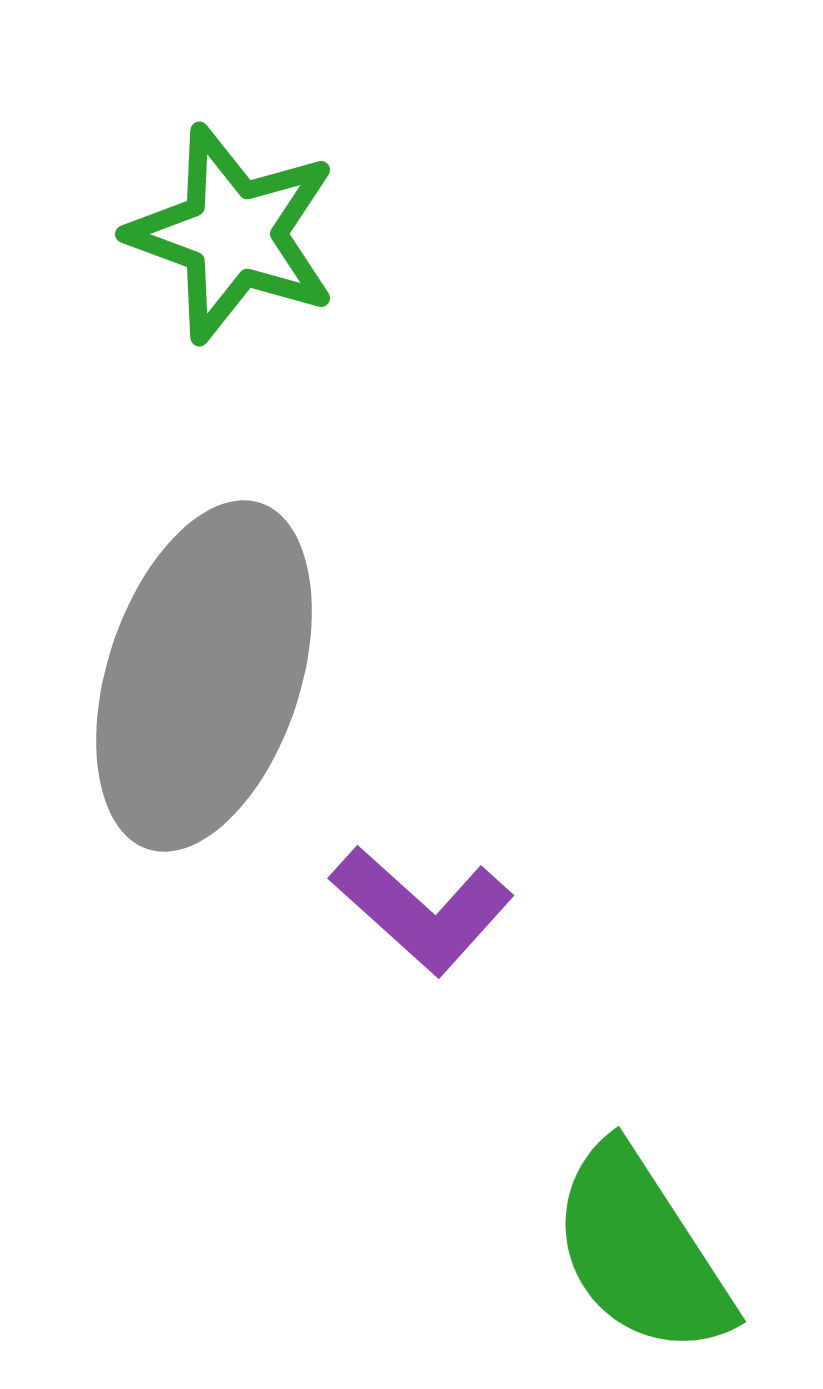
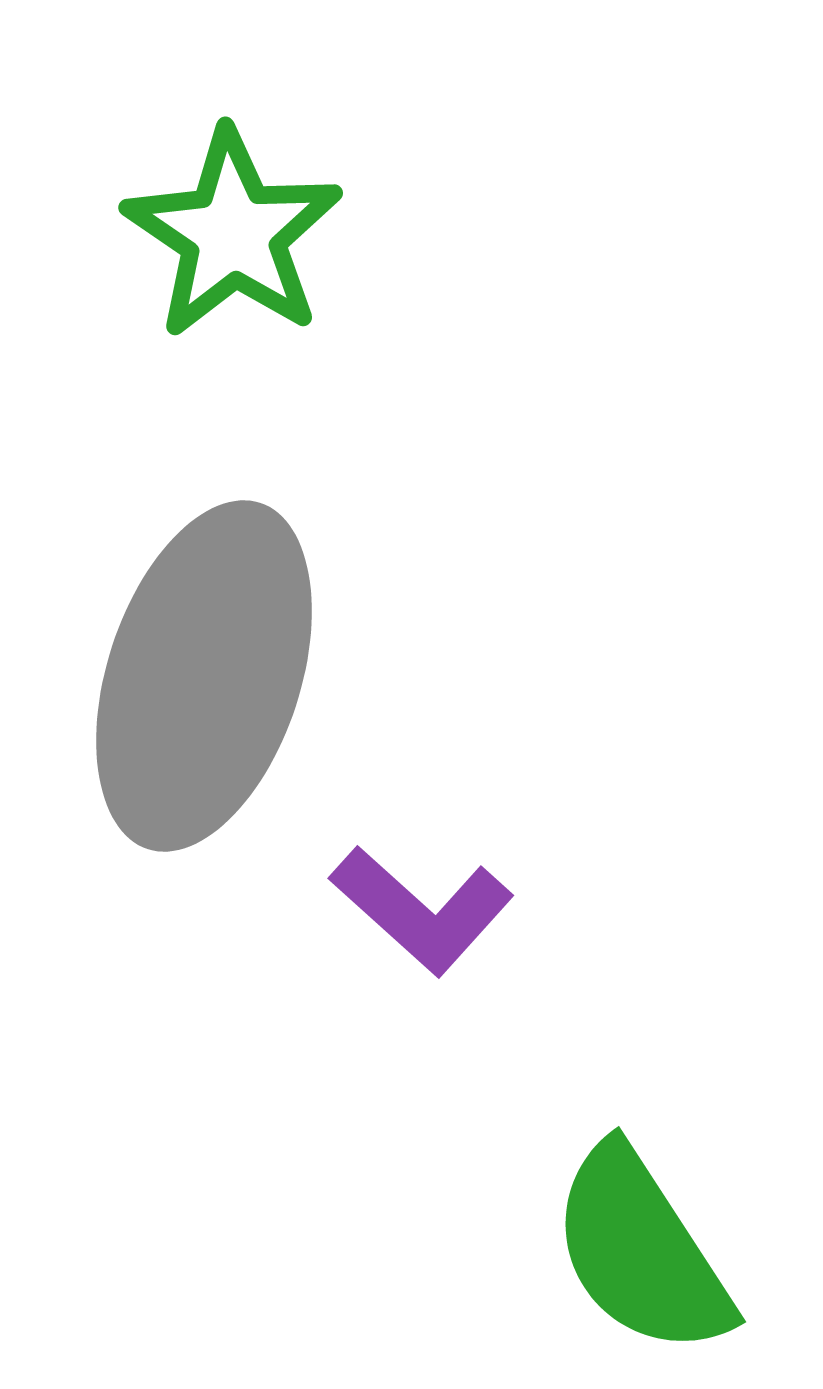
green star: rotated 14 degrees clockwise
